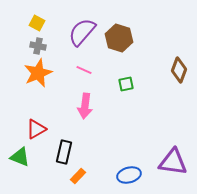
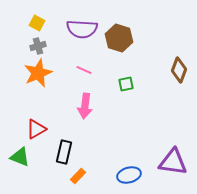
purple semicircle: moved 3 px up; rotated 128 degrees counterclockwise
gray cross: rotated 28 degrees counterclockwise
